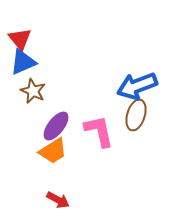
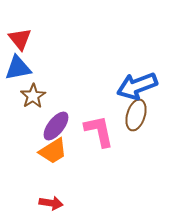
blue triangle: moved 5 px left, 6 px down; rotated 12 degrees clockwise
brown star: moved 5 px down; rotated 15 degrees clockwise
red arrow: moved 7 px left, 3 px down; rotated 20 degrees counterclockwise
